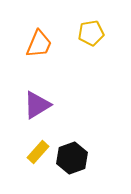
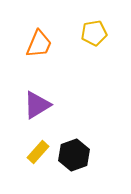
yellow pentagon: moved 3 px right
black hexagon: moved 2 px right, 3 px up
